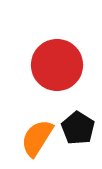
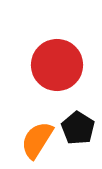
orange semicircle: moved 2 px down
